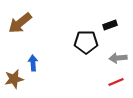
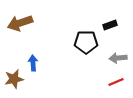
brown arrow: rotated 20 degrees clockwise
